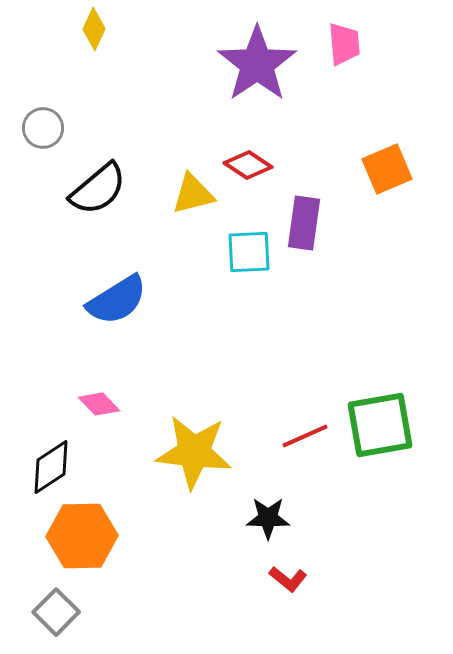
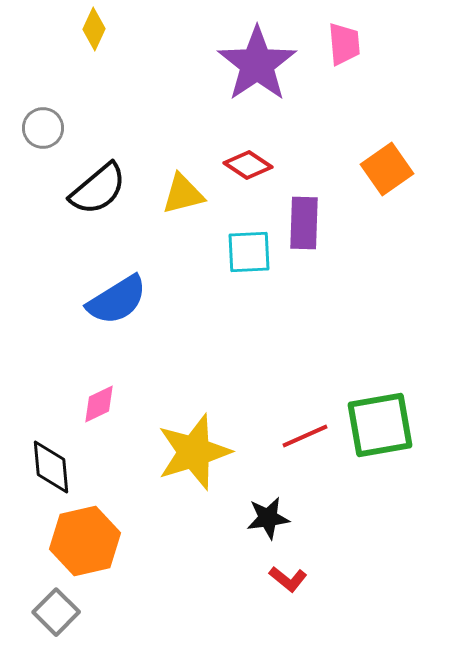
orange square: rotated 12 degrees counterclockwise
yellow triangle: moved 10 px left
purple rectangle: rotated 6 degrees counterclockwise
pink diamond: rotated 72 degrees counterclockwise
yellow star: rotated 24 degrees counterclockwise
black diamond: rotated 62 degrees counterclockwise
black star: rotated 9 degrees counterclockwise
orange hexagon: moved 3 px right, 5 px down; rotated 12 degrees counterclockwise
